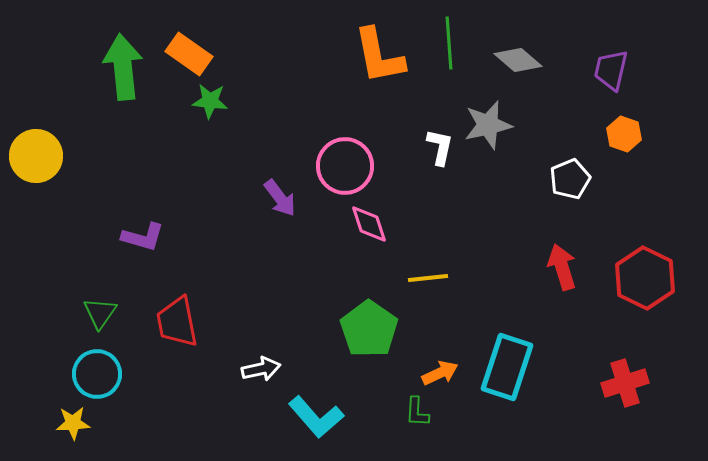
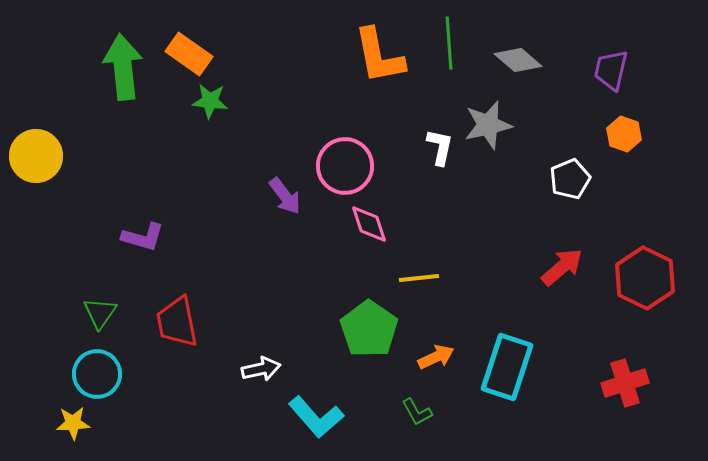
purple arrow: moved 5 px right, 2 px up
red arrow: rotated 66 degrees clockwise
yellow line: moved 9 px left
orange arrow: moved 4 px left, 16 px up
green L-shape: rotated 32 degrees counterclockwise
